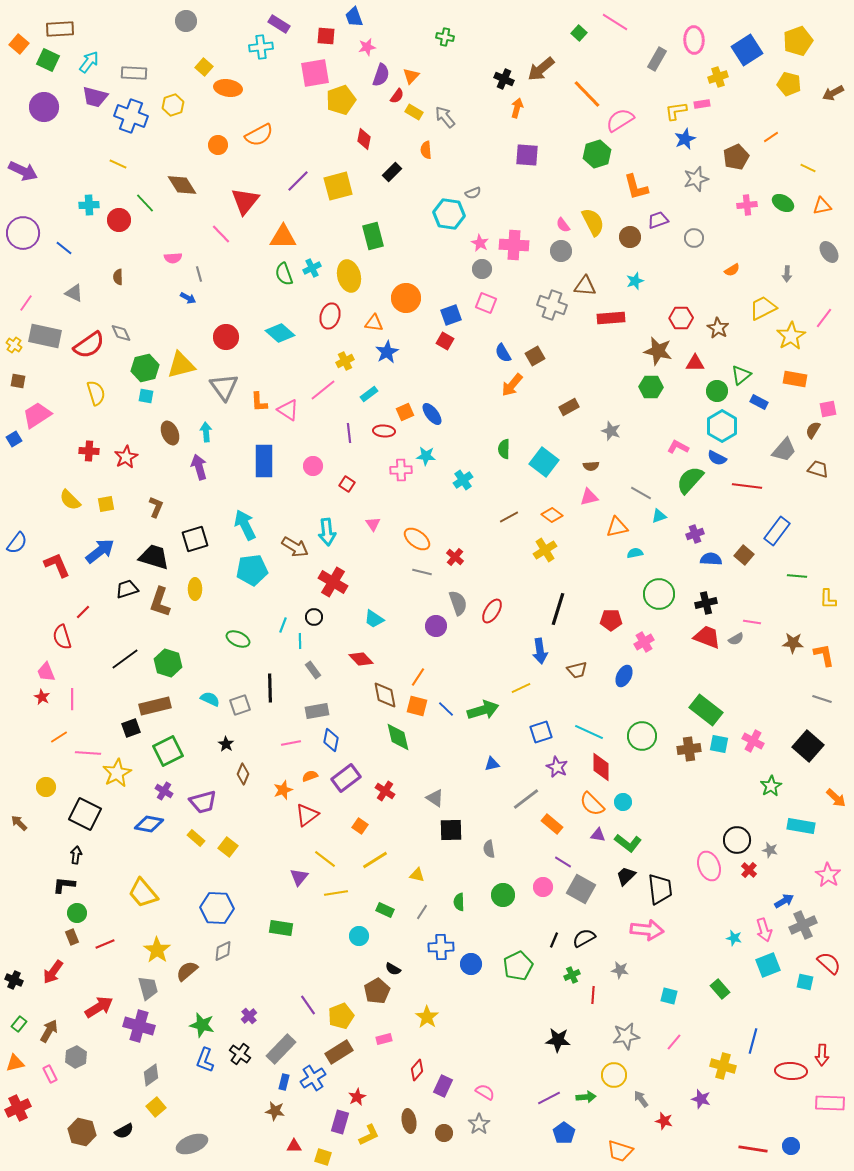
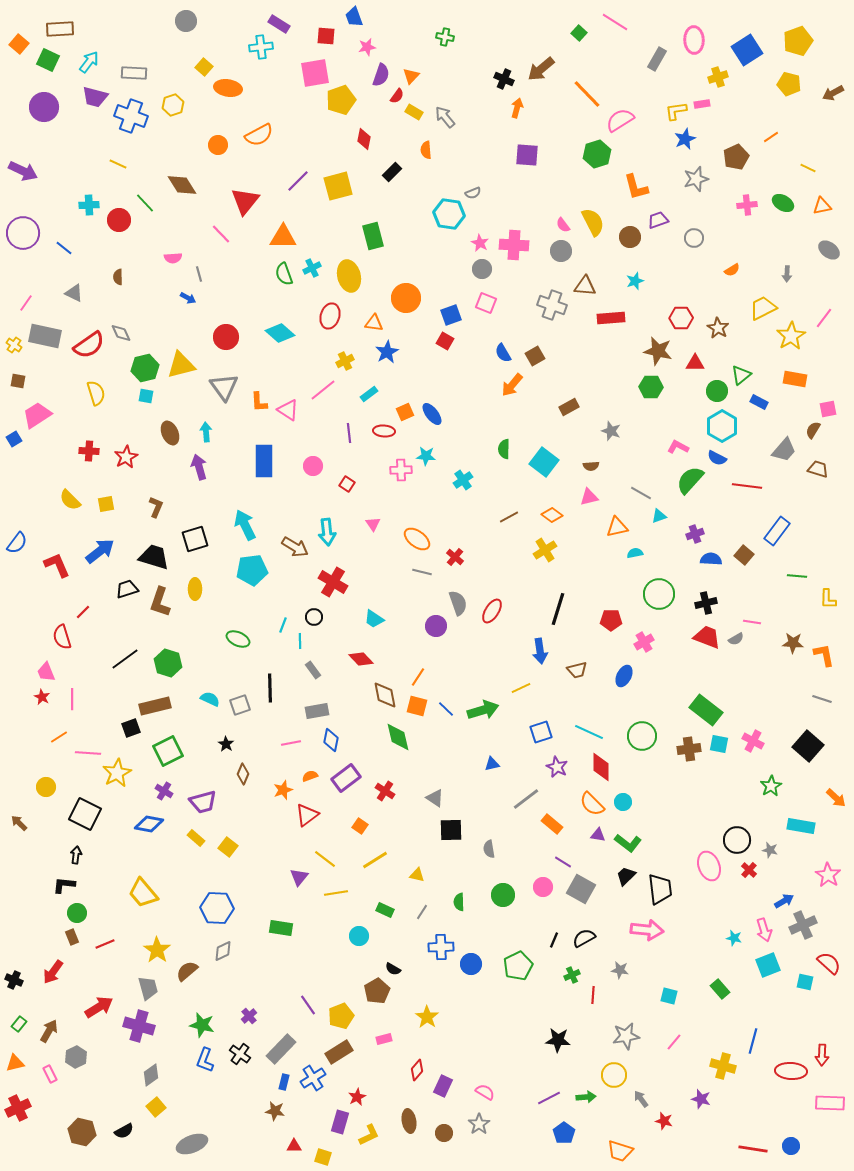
gray ellipse at (829, 252): moved 2 px up; rotated 20 degrees counterclockwise
